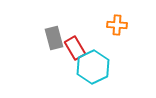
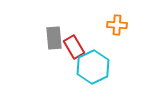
gray rectangle: rotated 10 degrees clockwise
red rectangle: moved 1 px left, 1 px up
